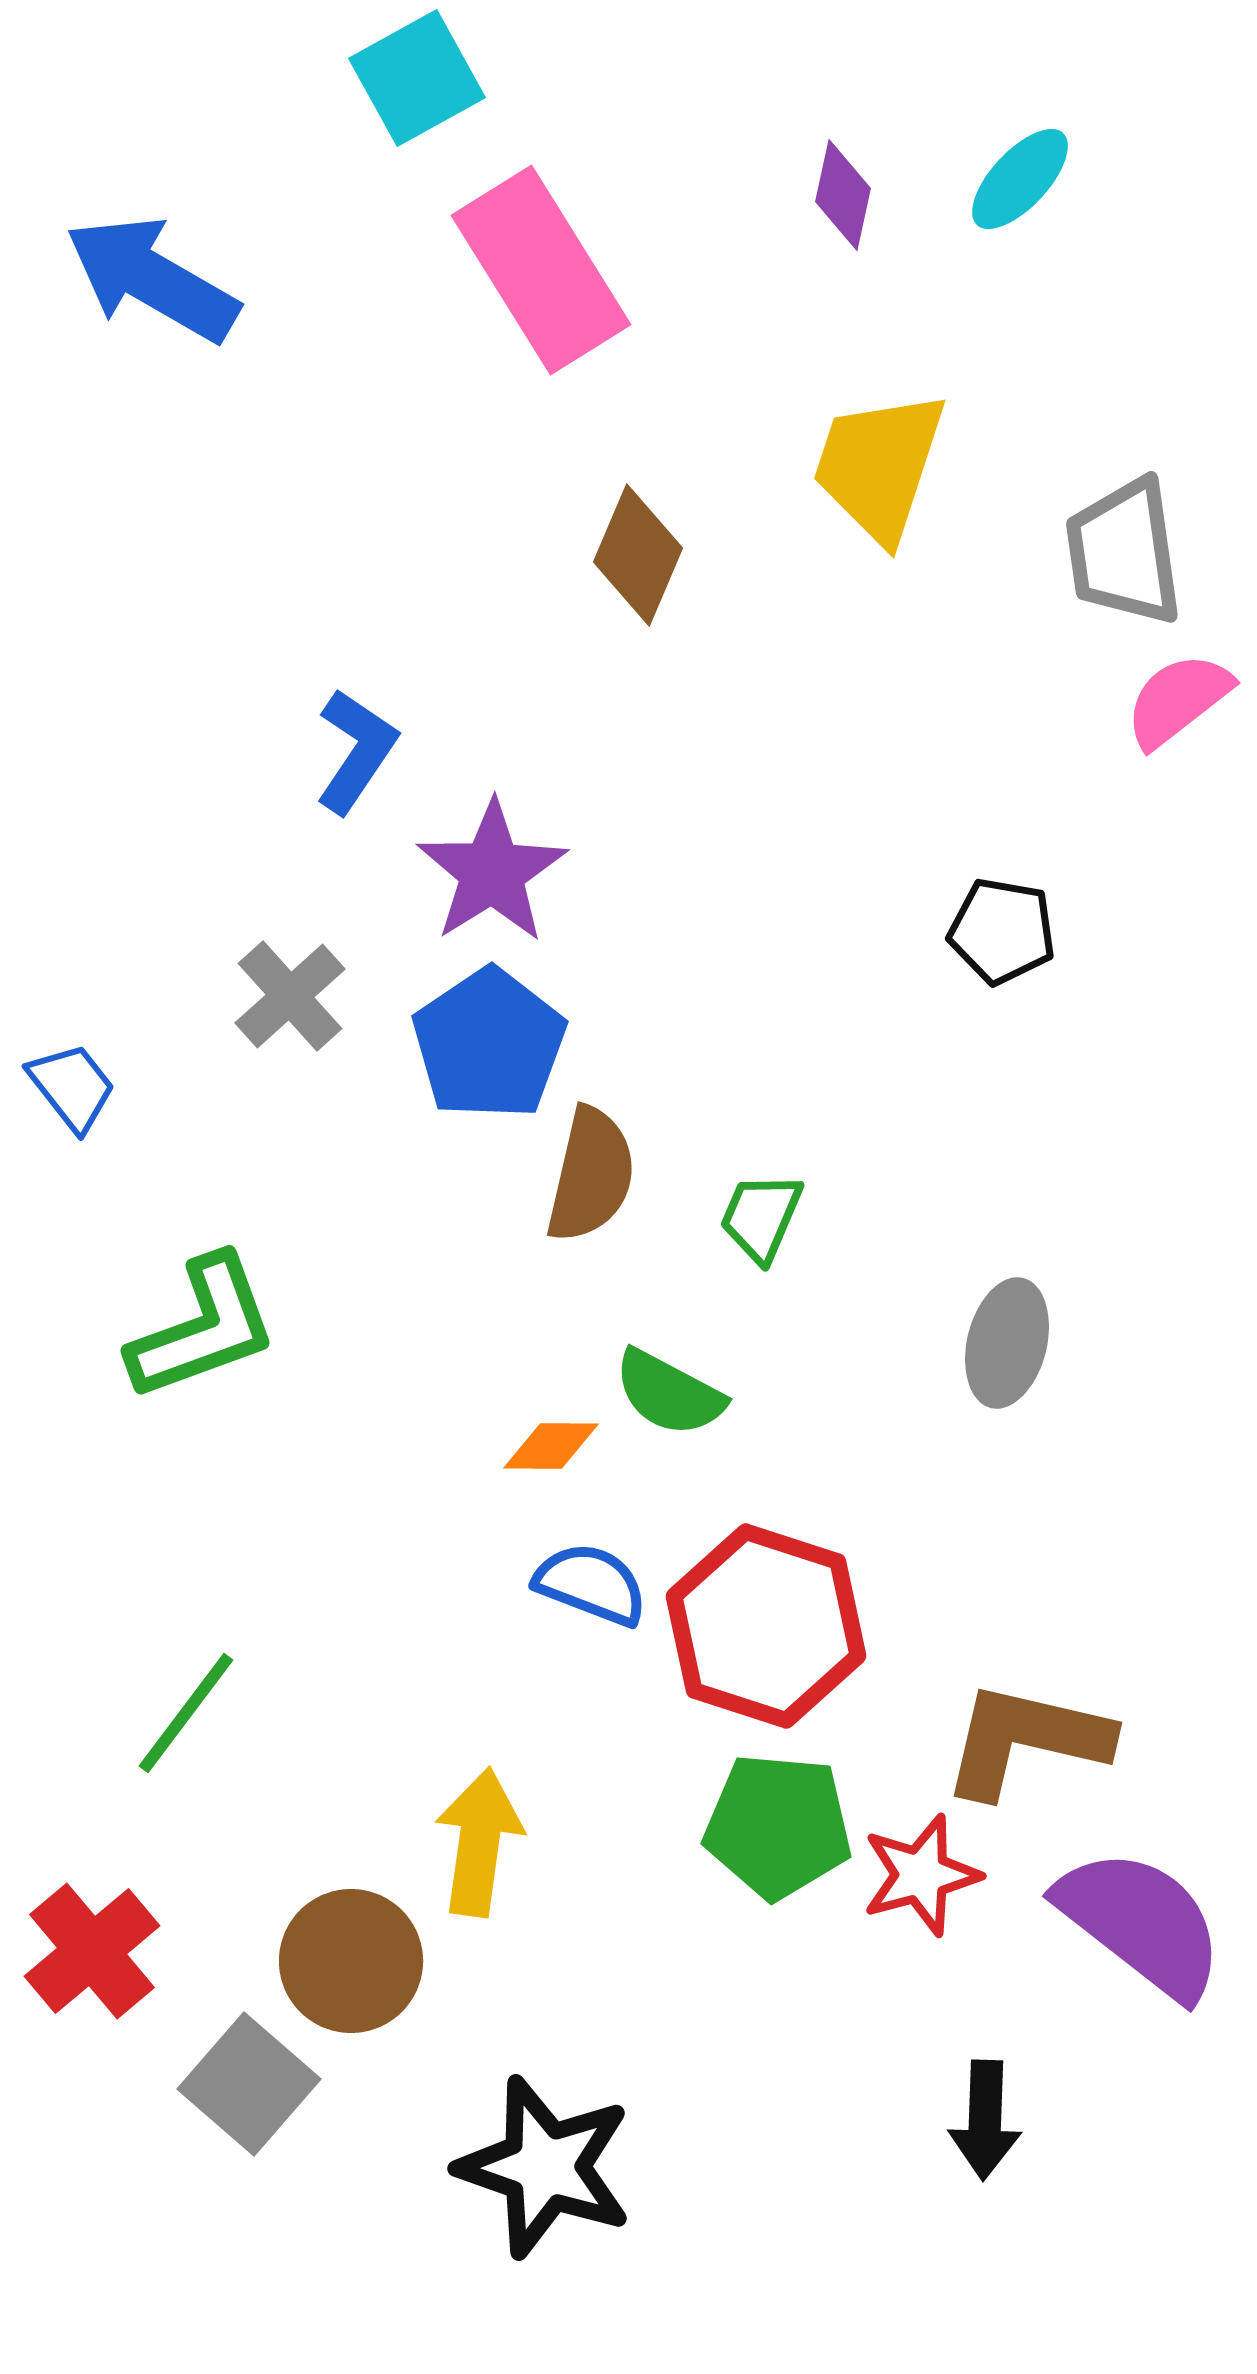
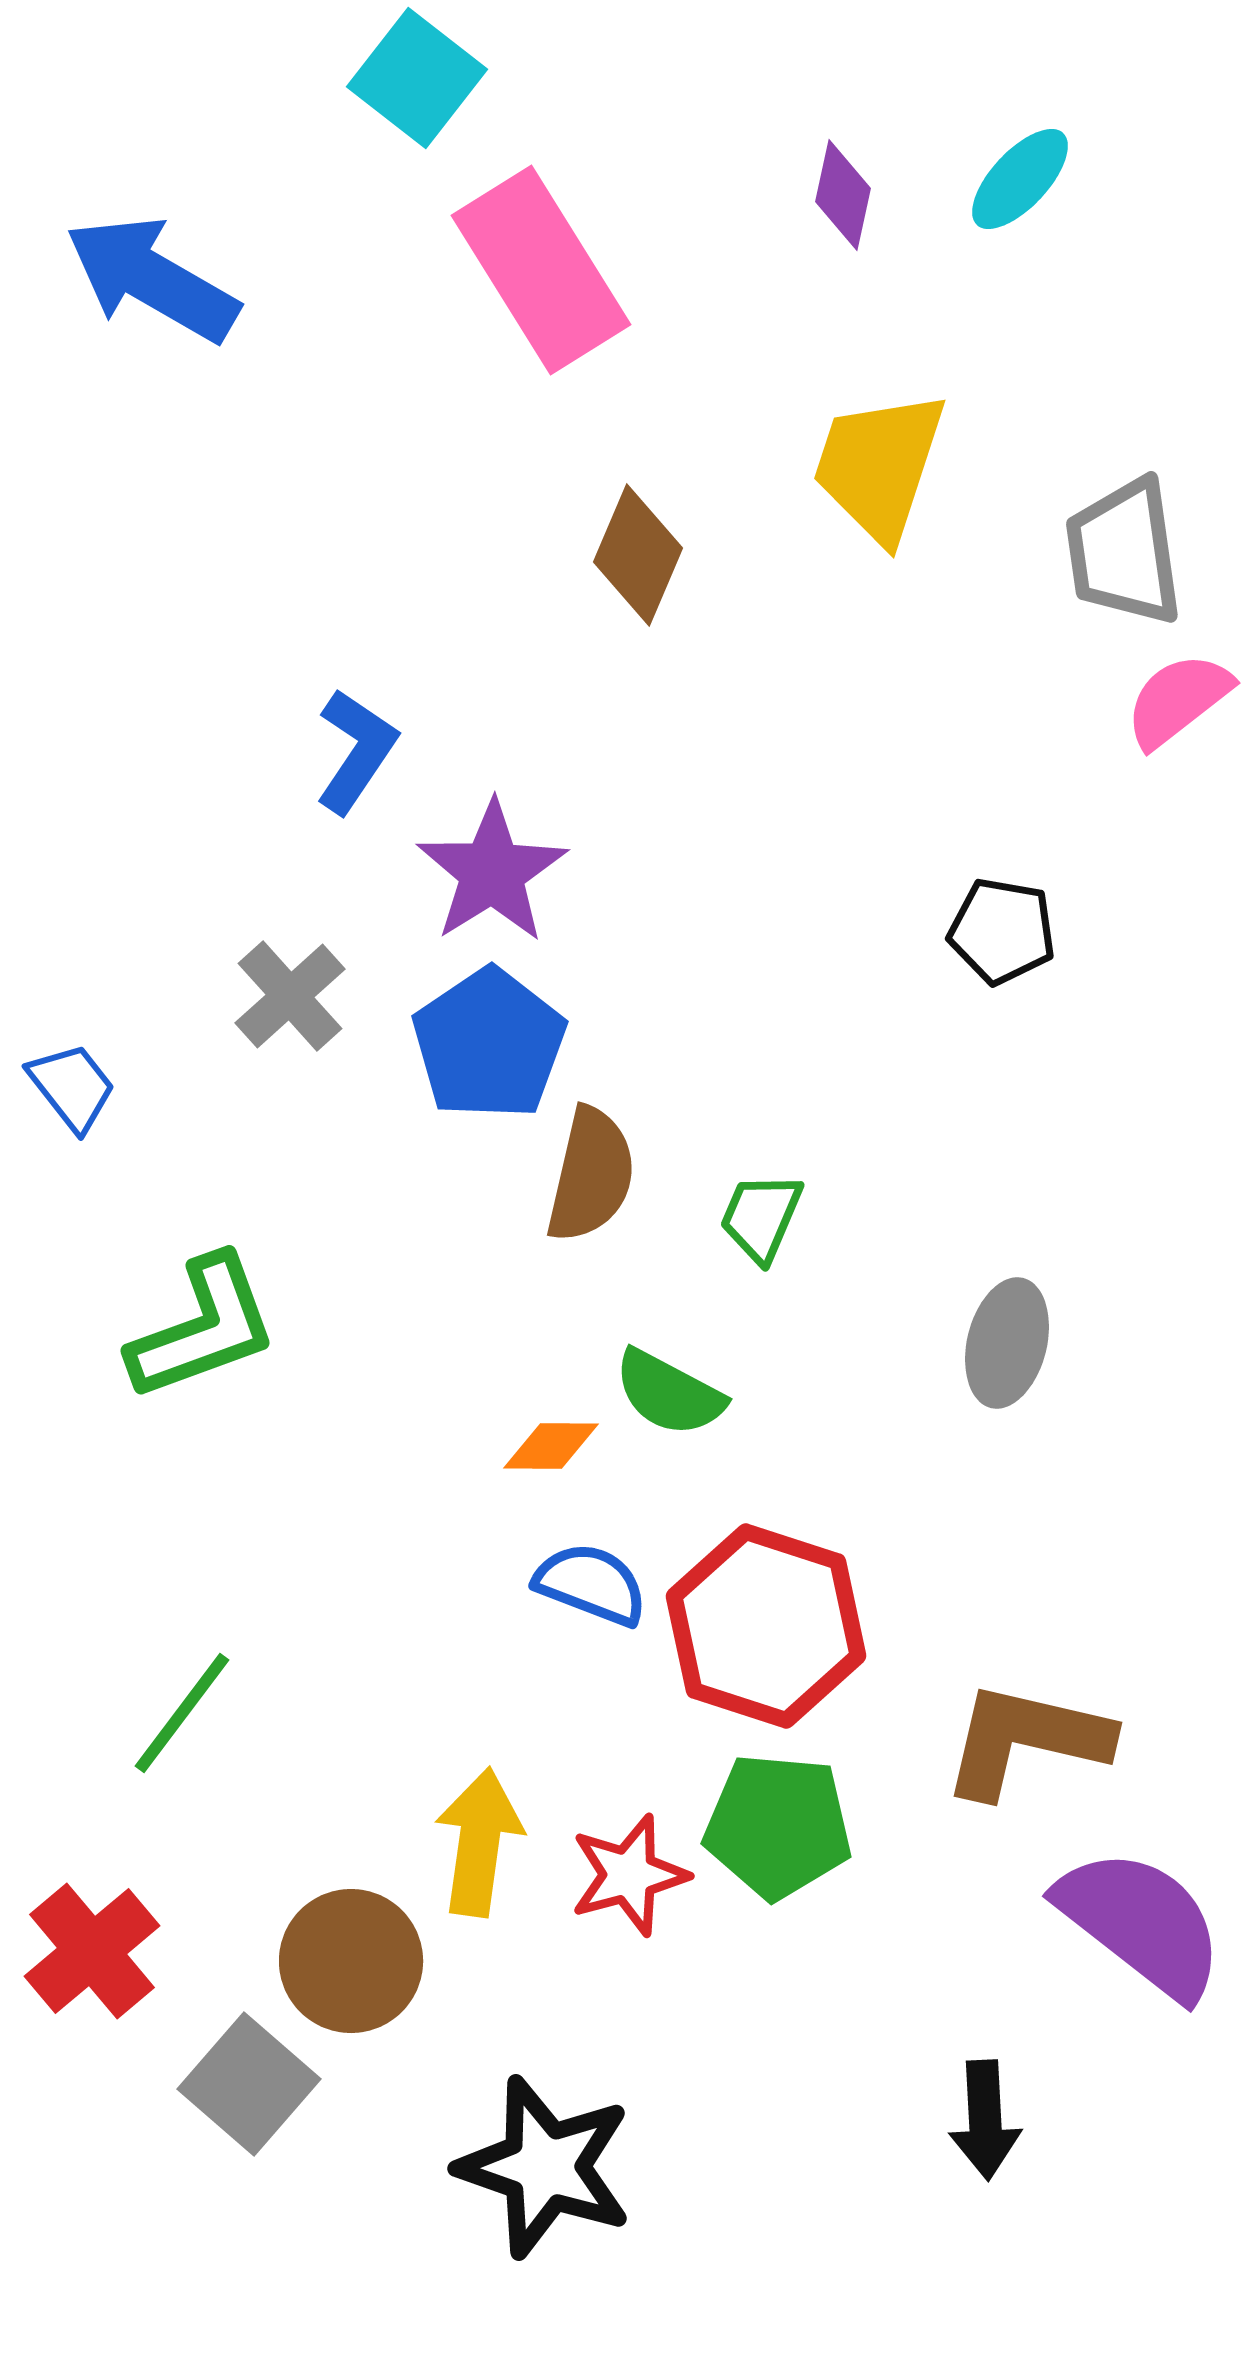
cyan square: rotated 23 degrees counterclockwise
green line: moved 4 px left
red star: moved 292 px left
black arrow: rotated 5 degrees counterclockwise
